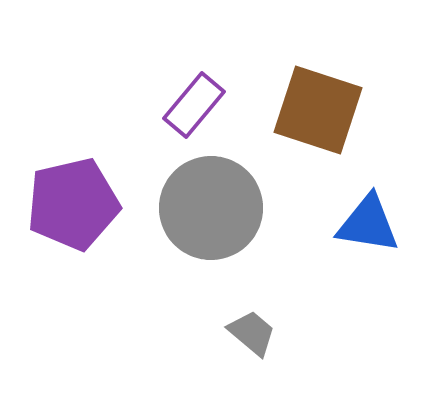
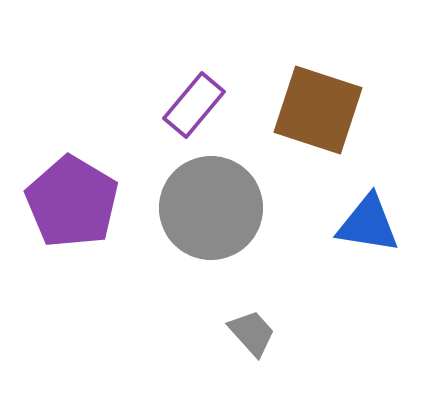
purple pentagon: moved 1 px left, 2 px up; rotated 28 degrees counterclockwise
gray trapezoid: rotated 8 degrees clockwise
